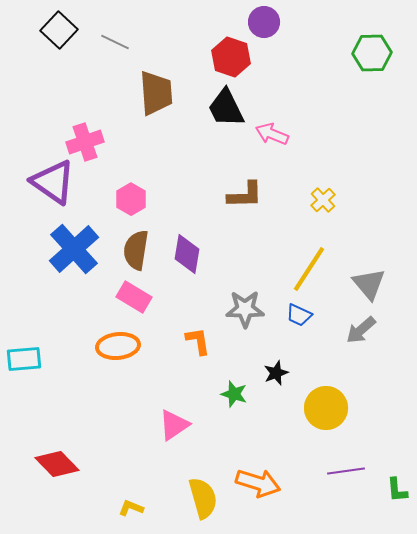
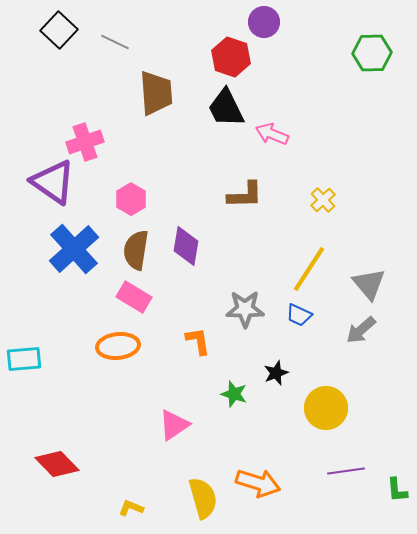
purple diamond: moved 1 px left, 8 px up
